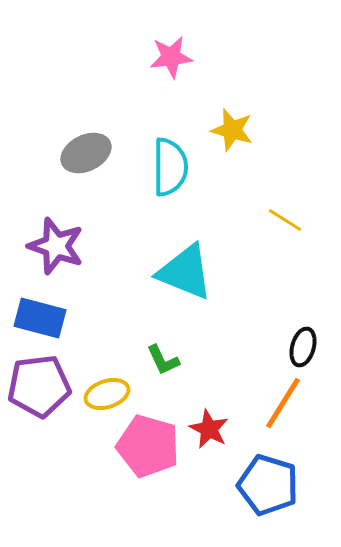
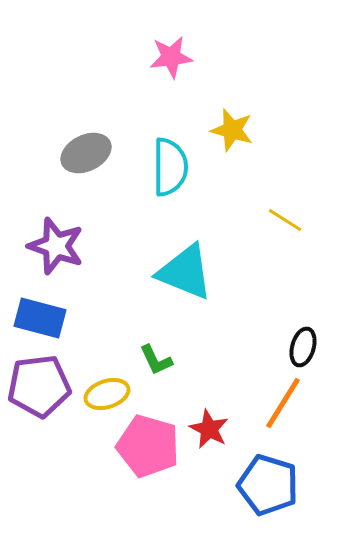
green L-shape: moved 7 px left
